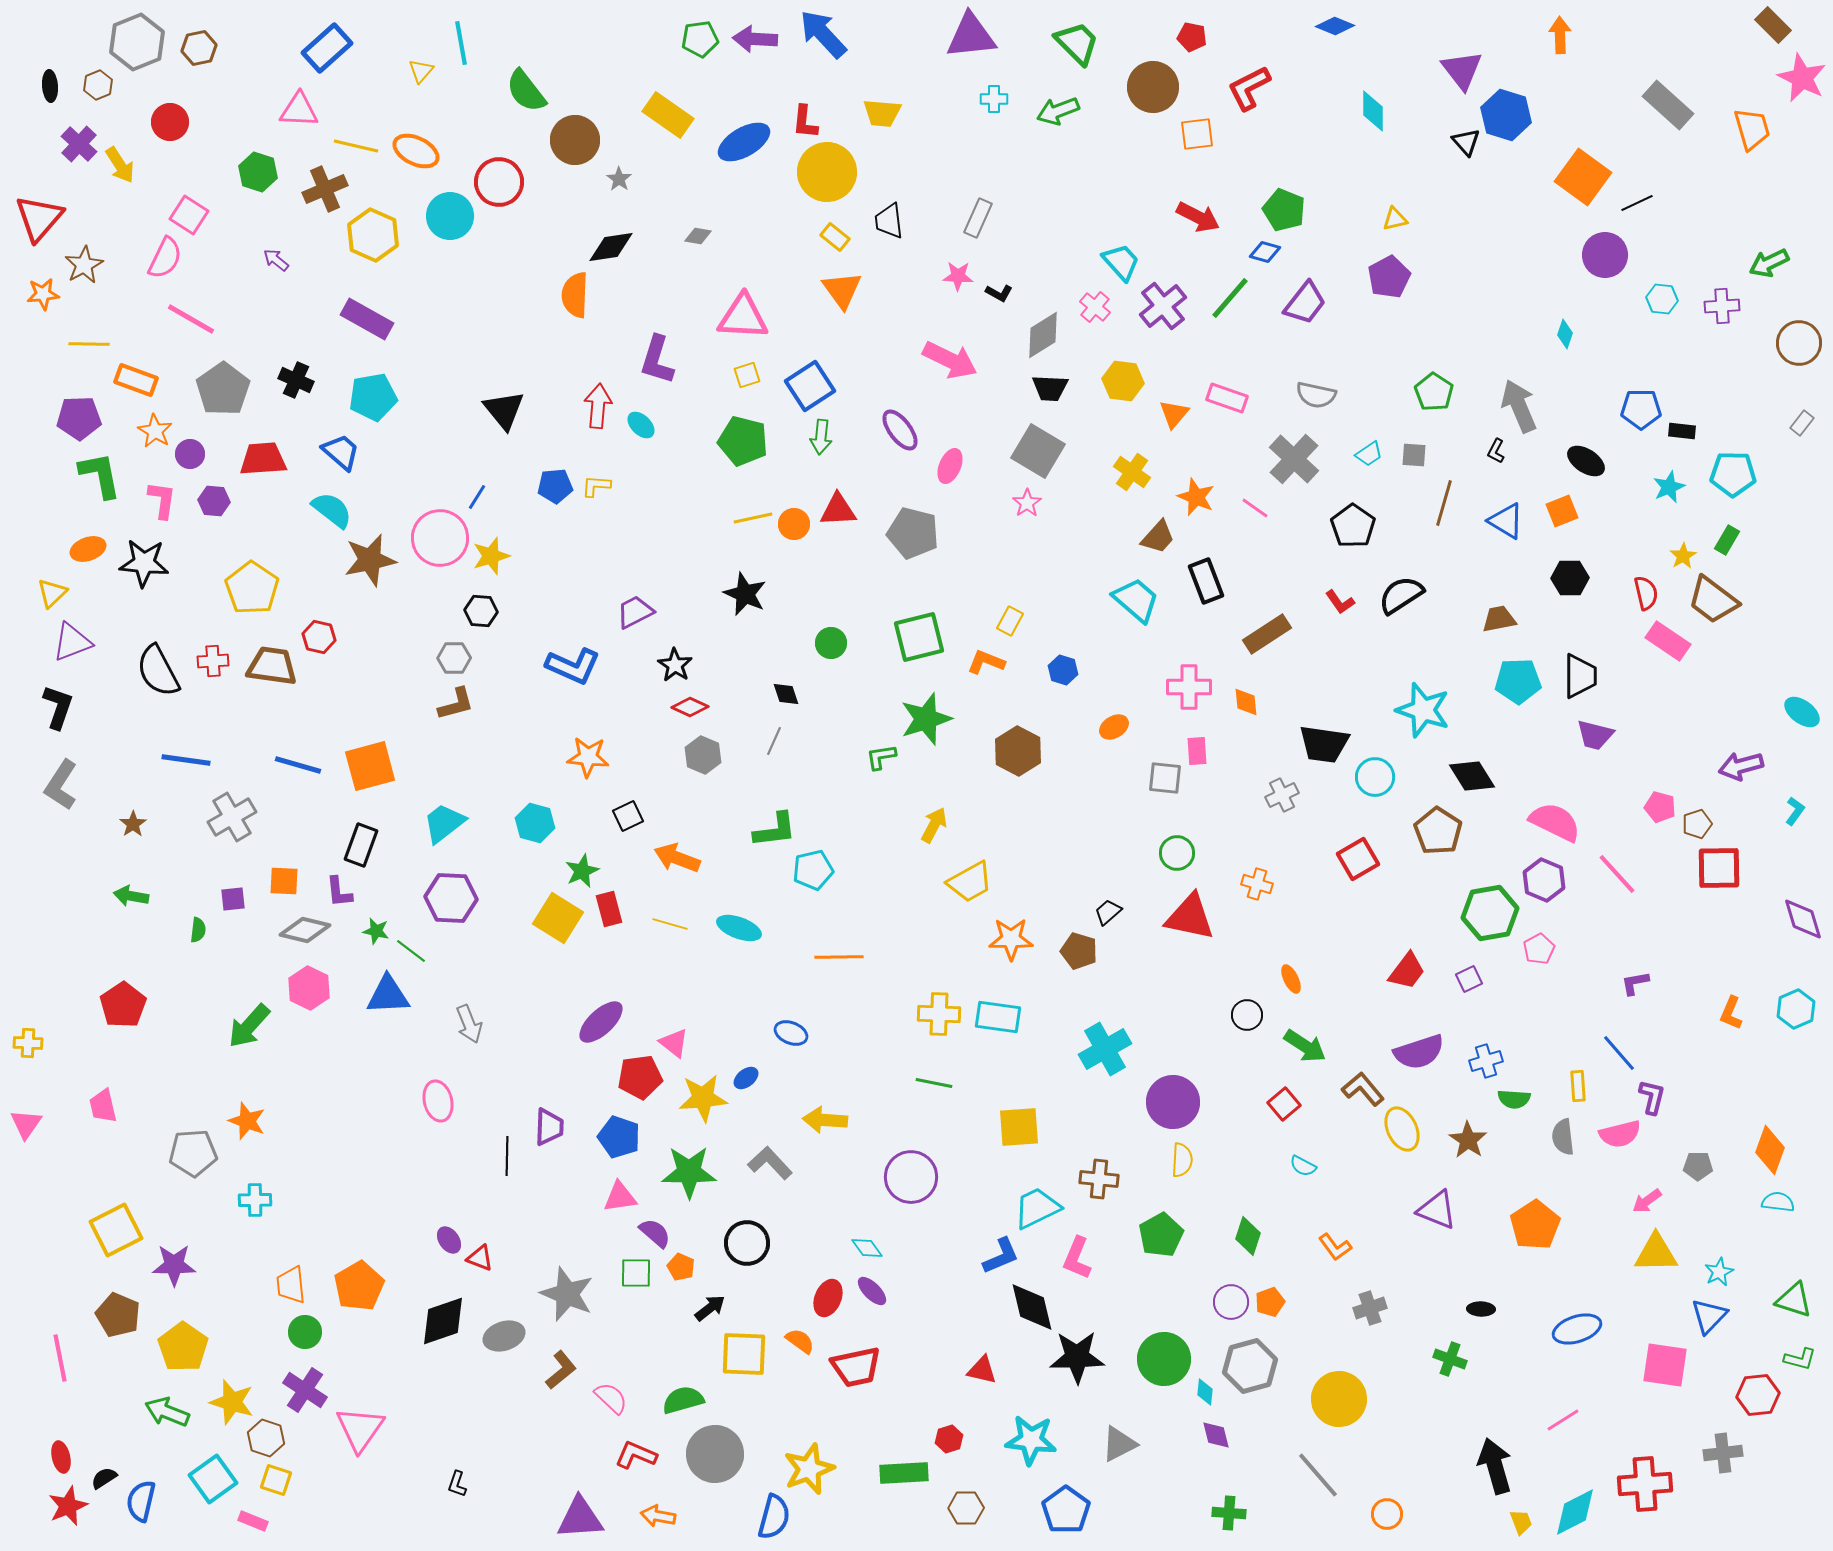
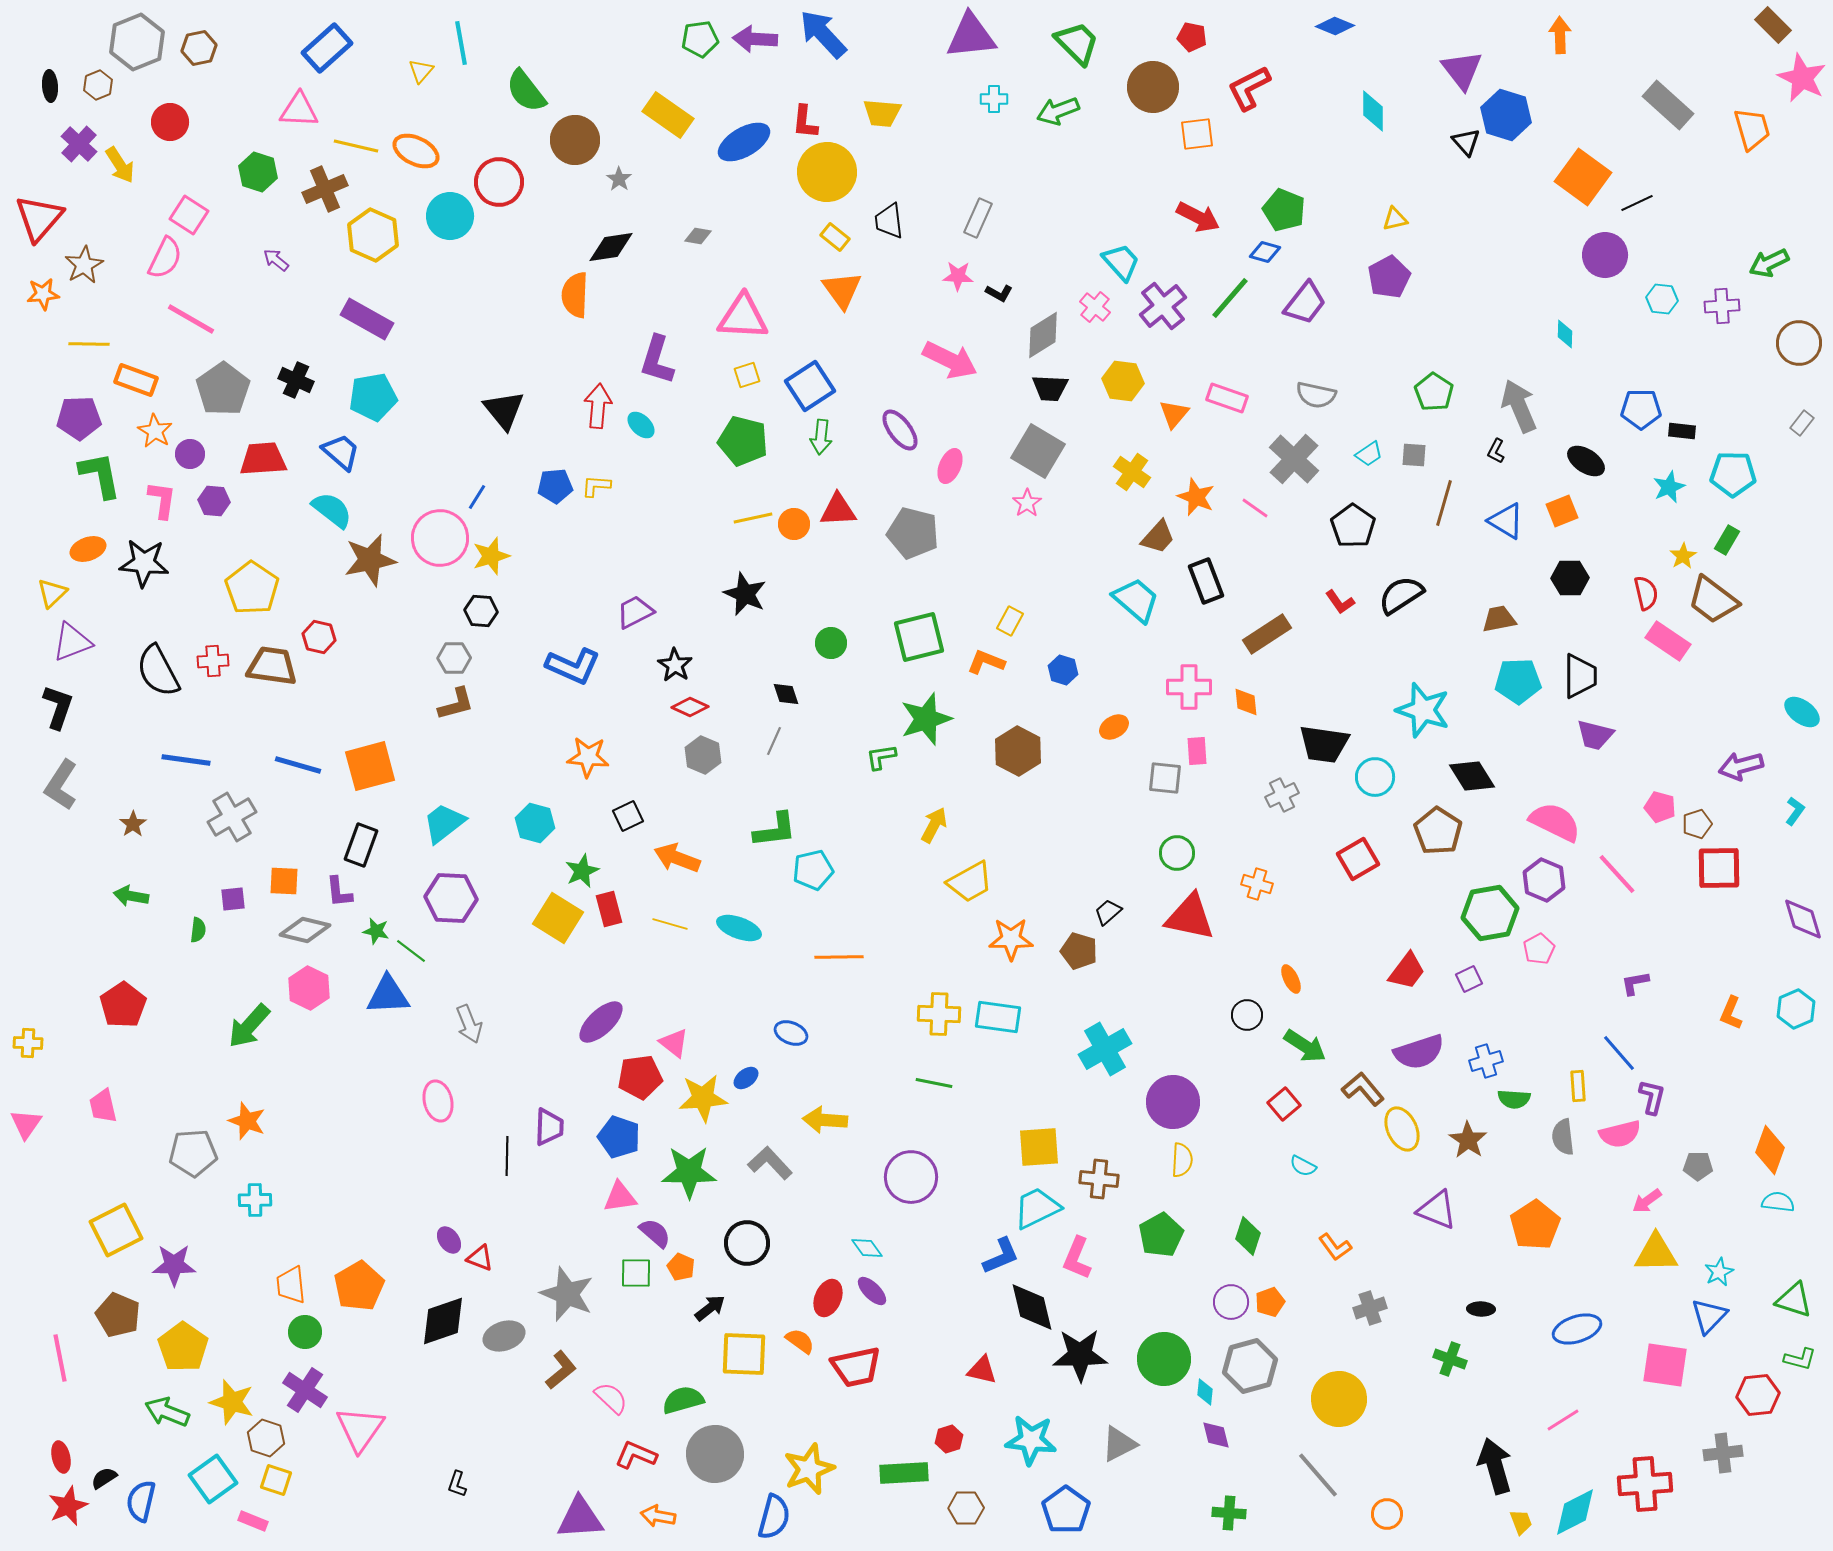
cyan diamond at (1565, 334): rotated 16 degrees counterclockwise
yellow square at (1019, 1127): moved 20 px right, 20 px down
black star at (1077, 1357): moved 3 px right, 2 px up
